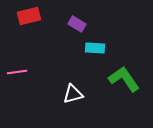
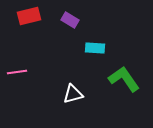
purple rectangle: moved 7 px left, 4 px up
